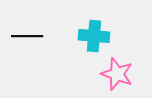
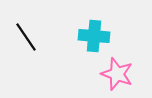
black line: moved 1 px left, 1 px down; rotated 56 degrees clockwise
